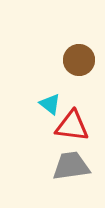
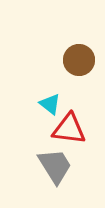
red triangle: moved 3 px left, 3 px down
gray trapezoid: moved 16 px left; rotated 66 degrees clockwise
